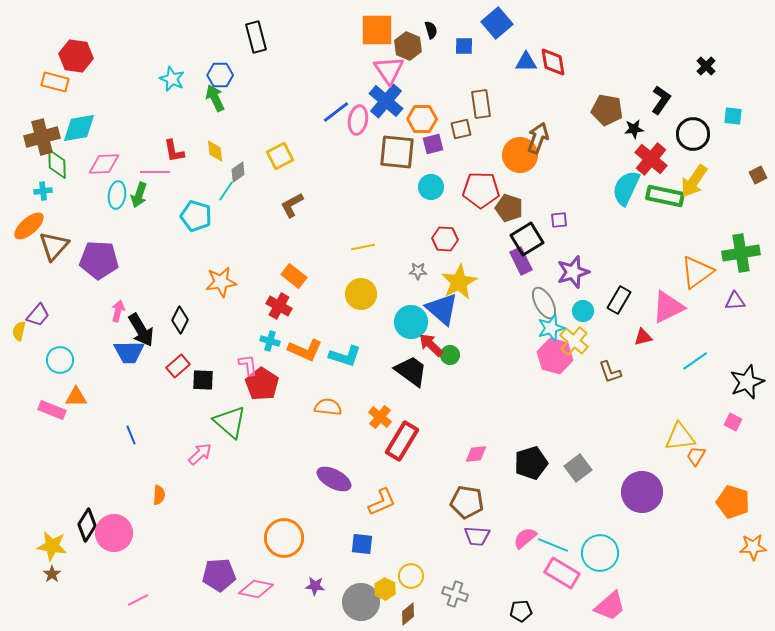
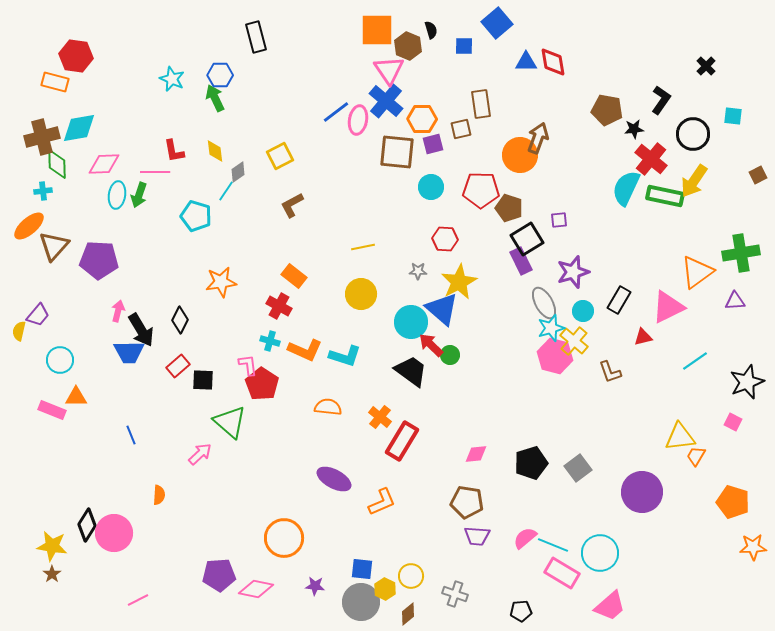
blue square at (362, 544): moved 25 px down
